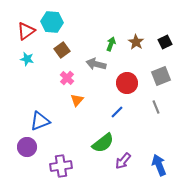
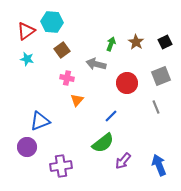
pink cross: rotated 32 degrees counterclockwise
blue line: moved 6 px left, 4 px down
